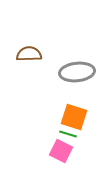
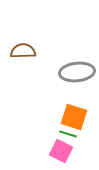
brown semicircle: moved 6 px left, 3 px up
